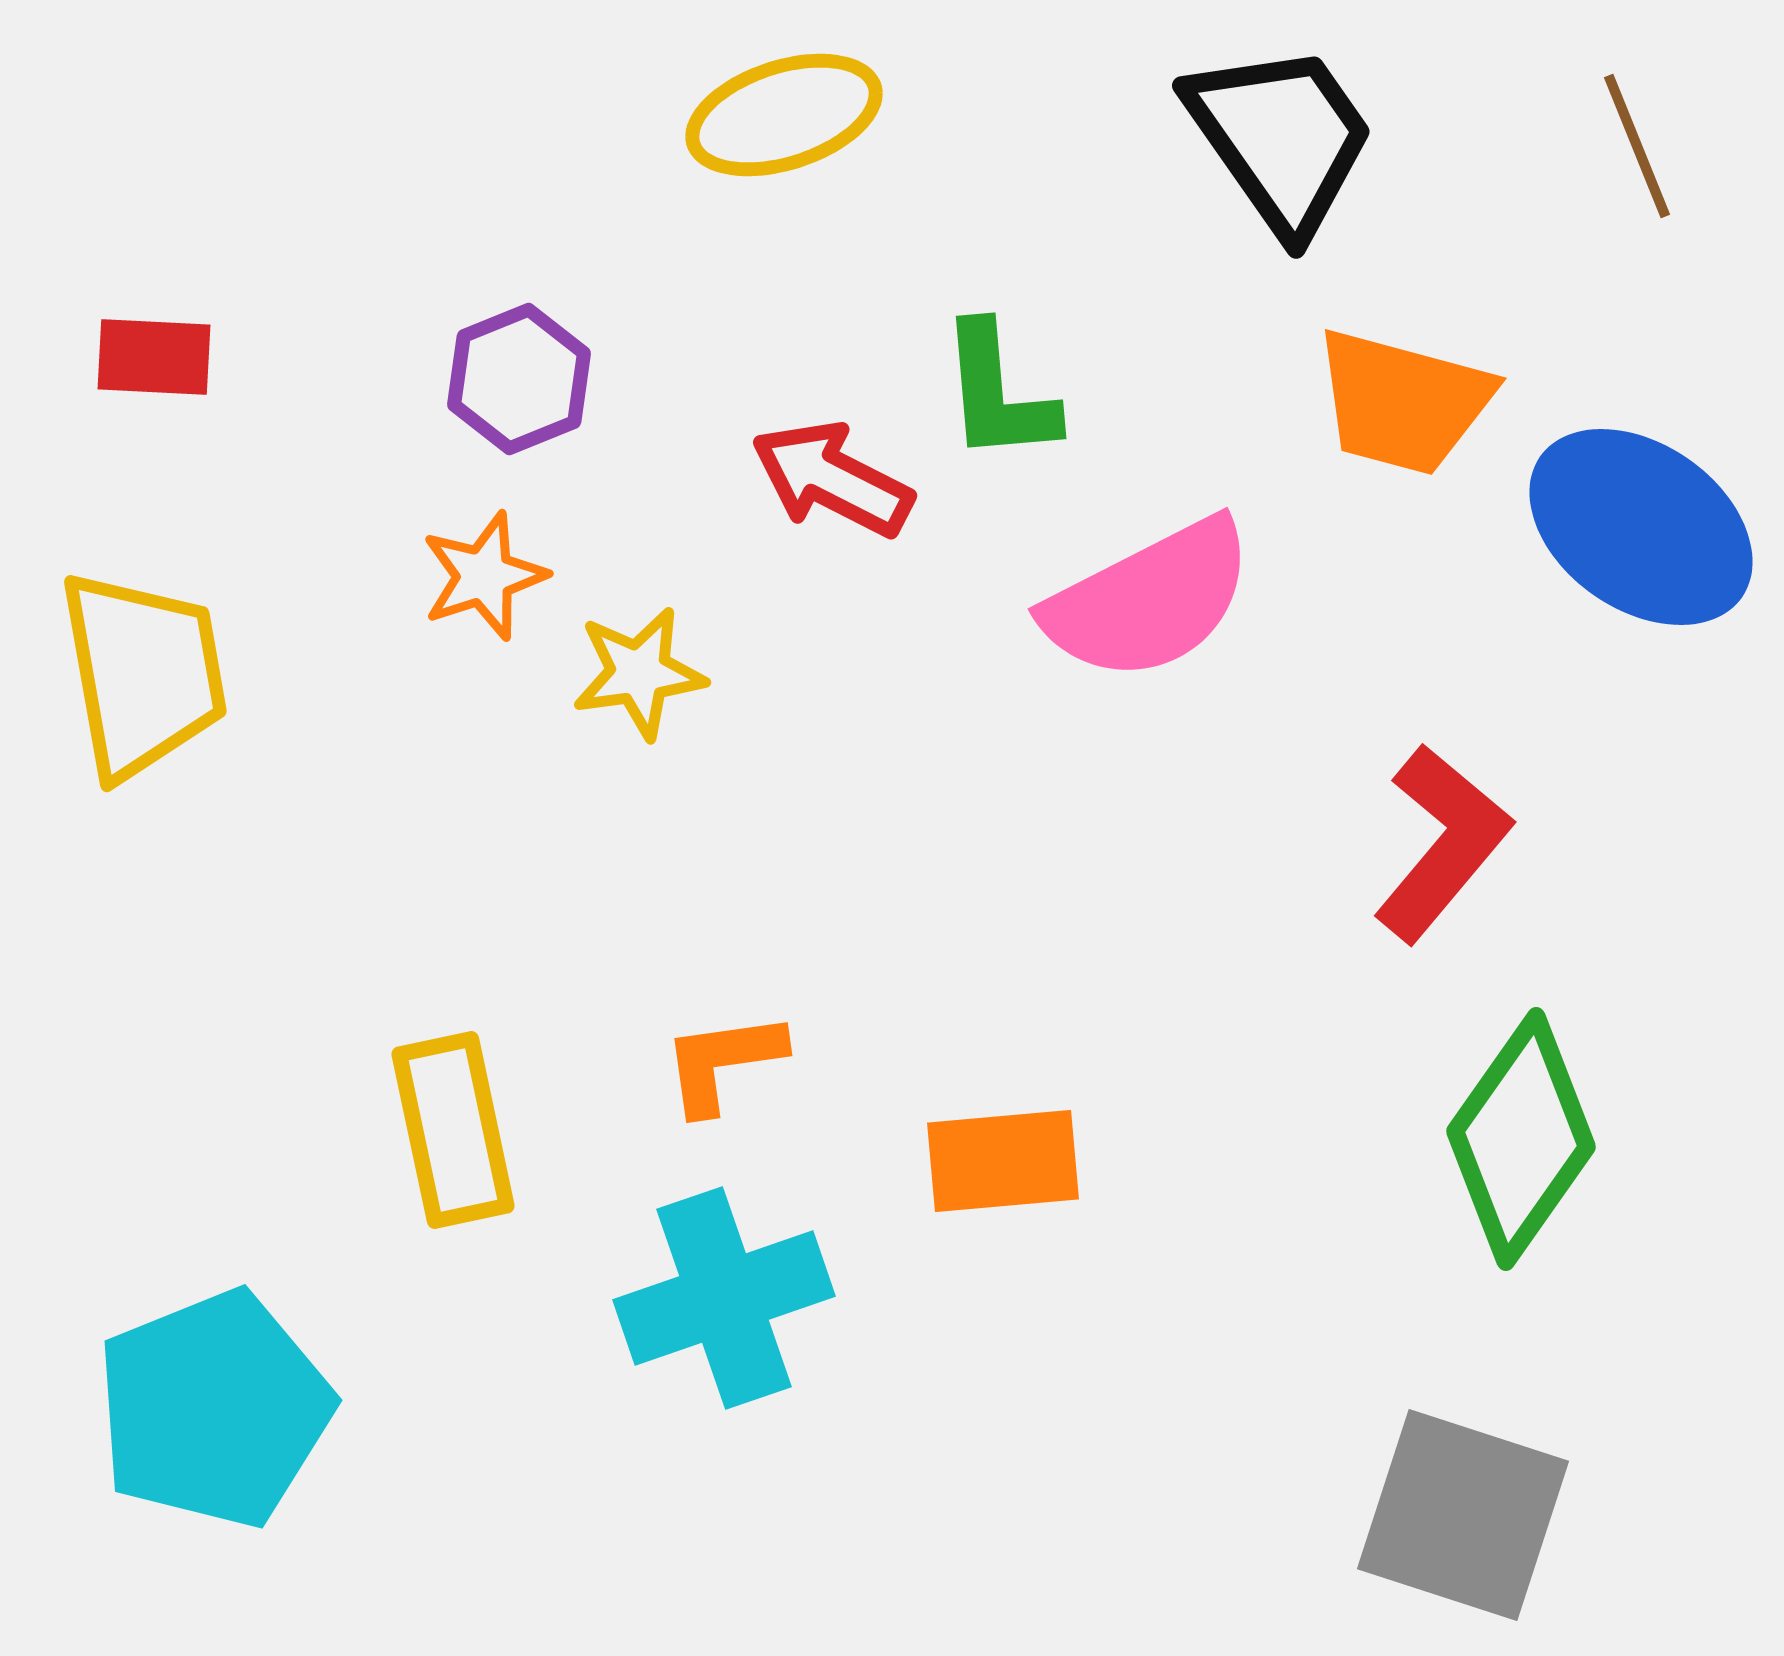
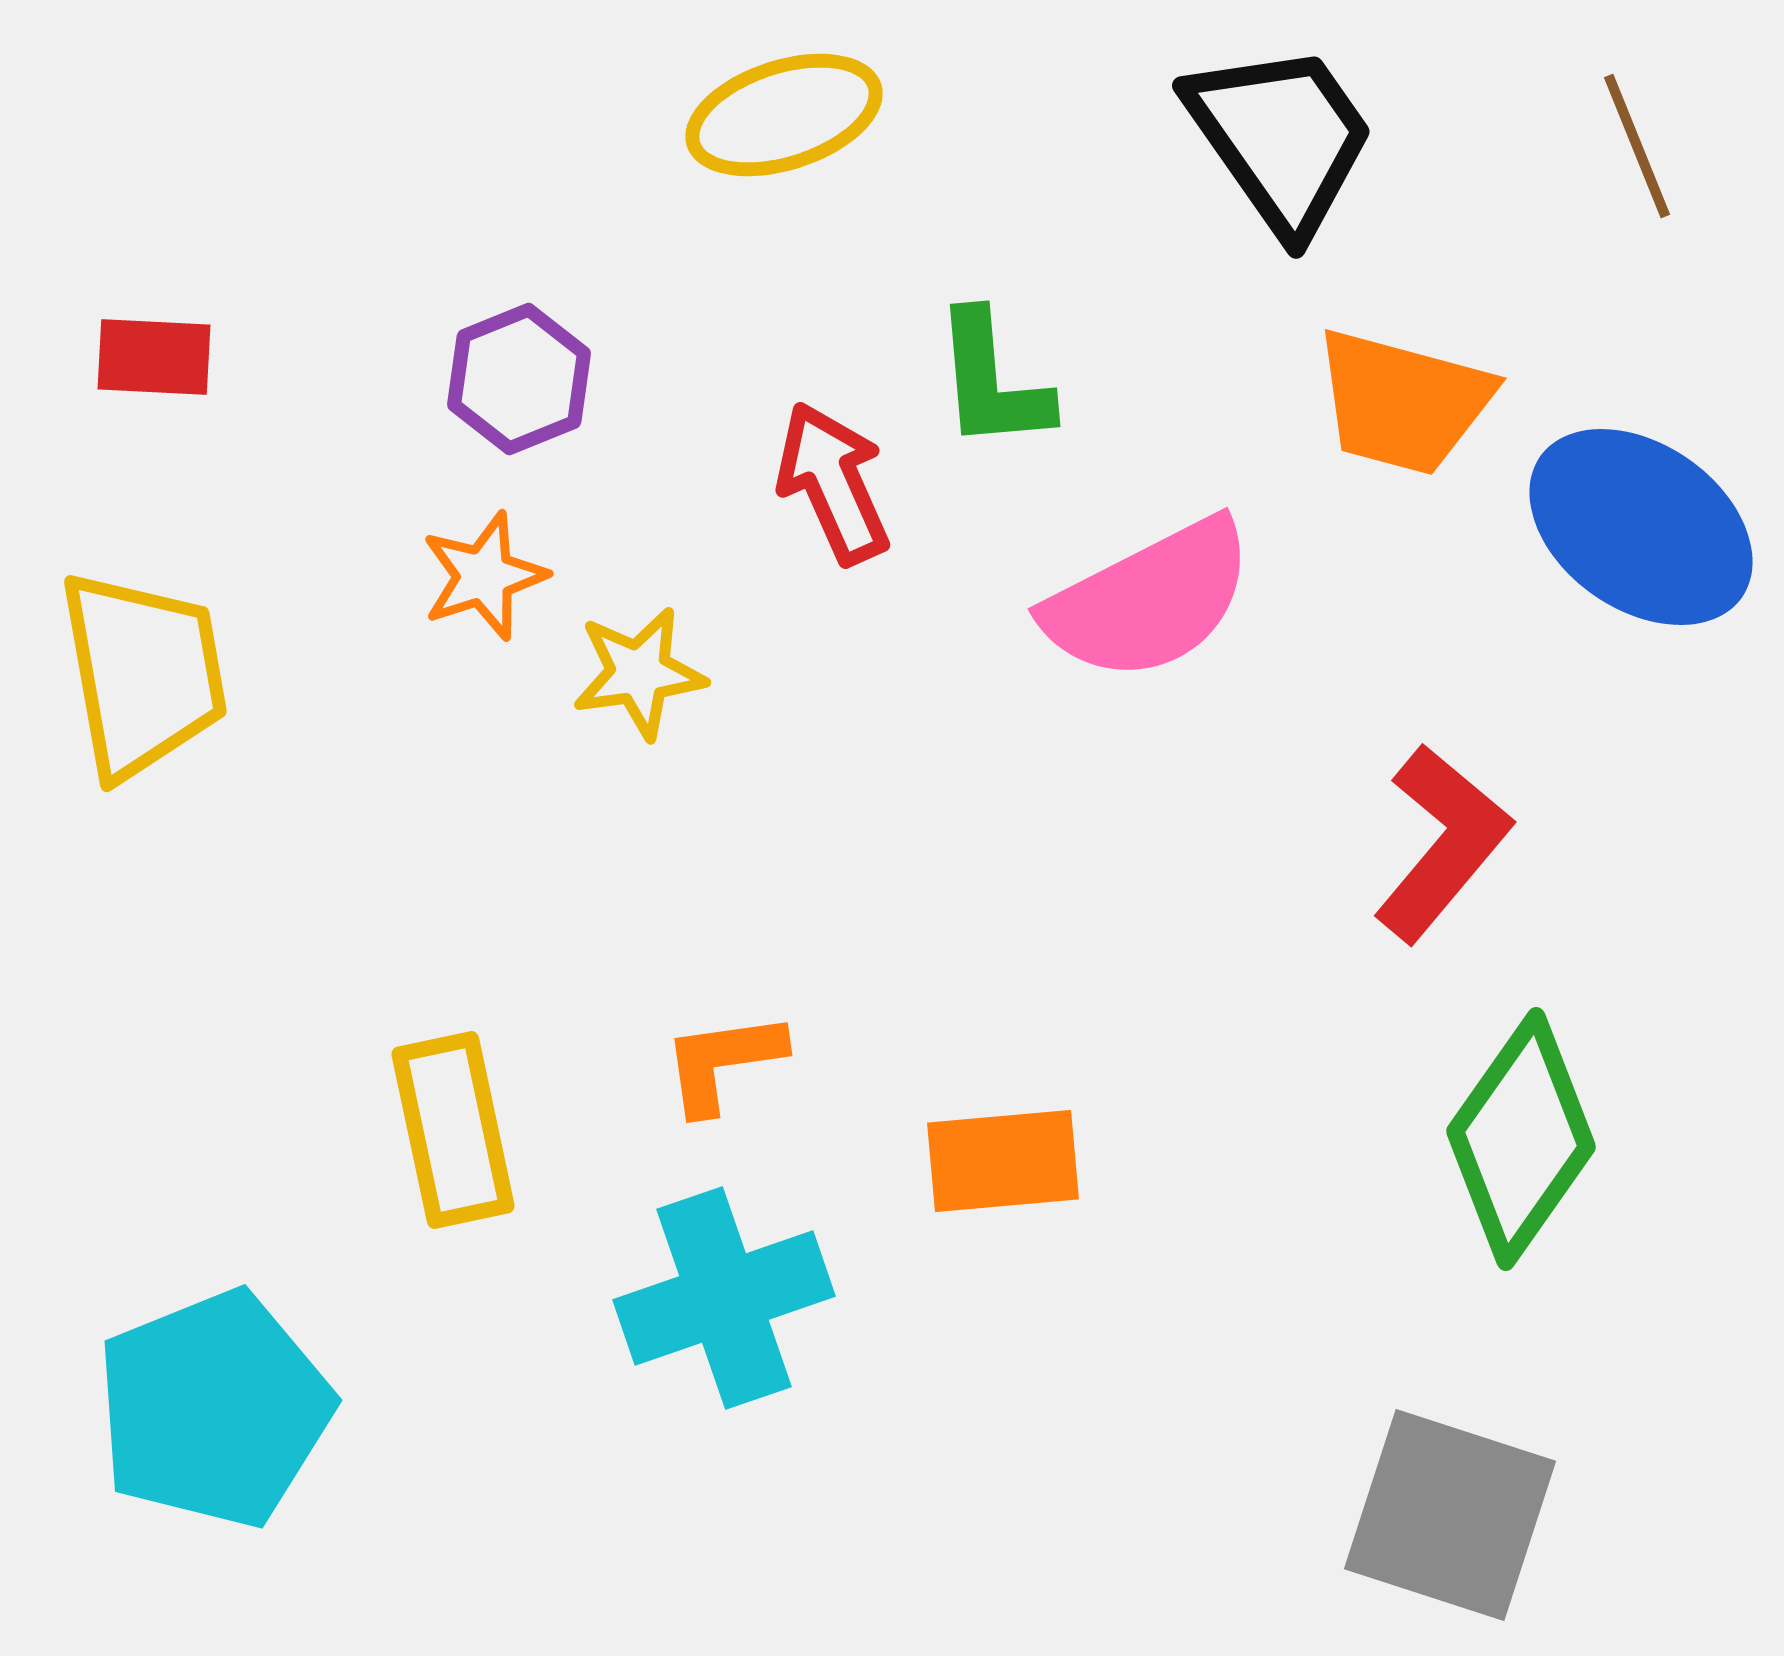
green L-shape: moved 6 px left, 12 px up
red arrow: moved 1 px right, 4 px down; rotated 39 degrees clockwise
gray square: moved 13 px left
